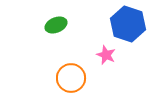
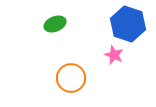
green ellipse: moved 1 px left, 1 px up
pink star: moved 8 px right
